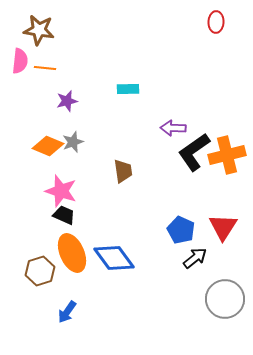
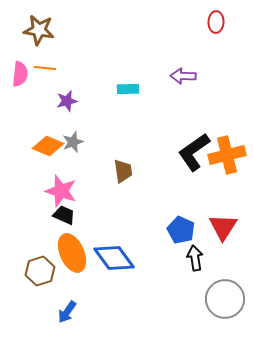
pink semicircle: moved 13 px down
purple arrow: moved 10 px right, 52 px up
black arrow: rotated 60 degrees counterclockwise
